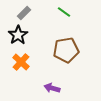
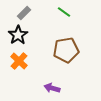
orange cross: moved 2 px left, 1 px up
